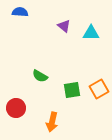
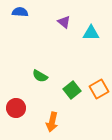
purple triangle: moved 4 px up
green square: rotated 30 degrees counterclockwise
